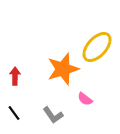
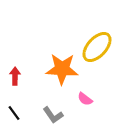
orange star: moved 1 px left; rotated 20 degrees clockwise
